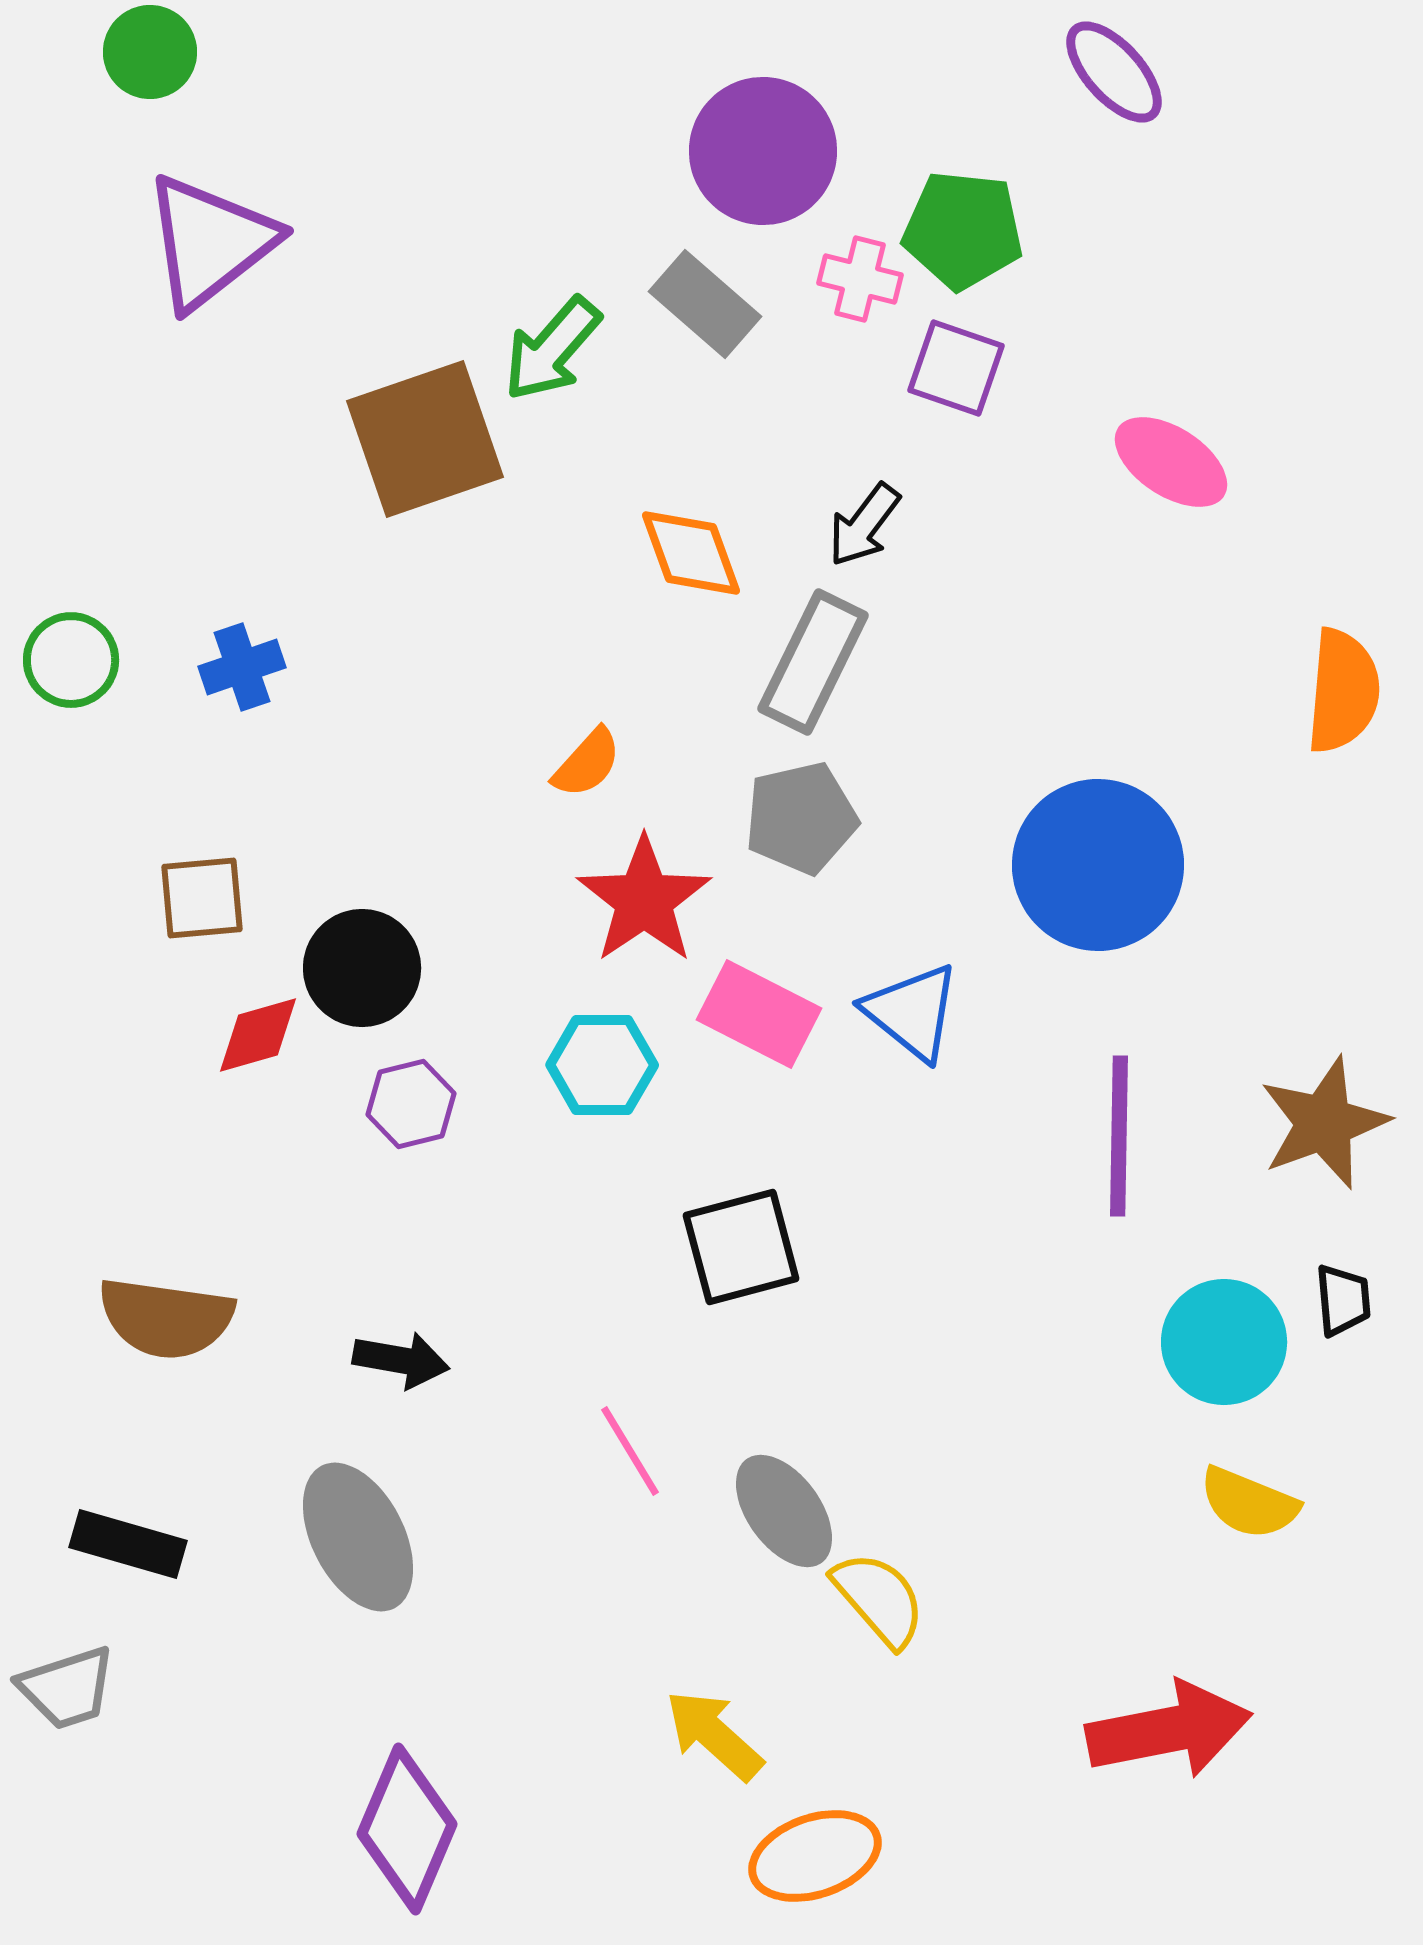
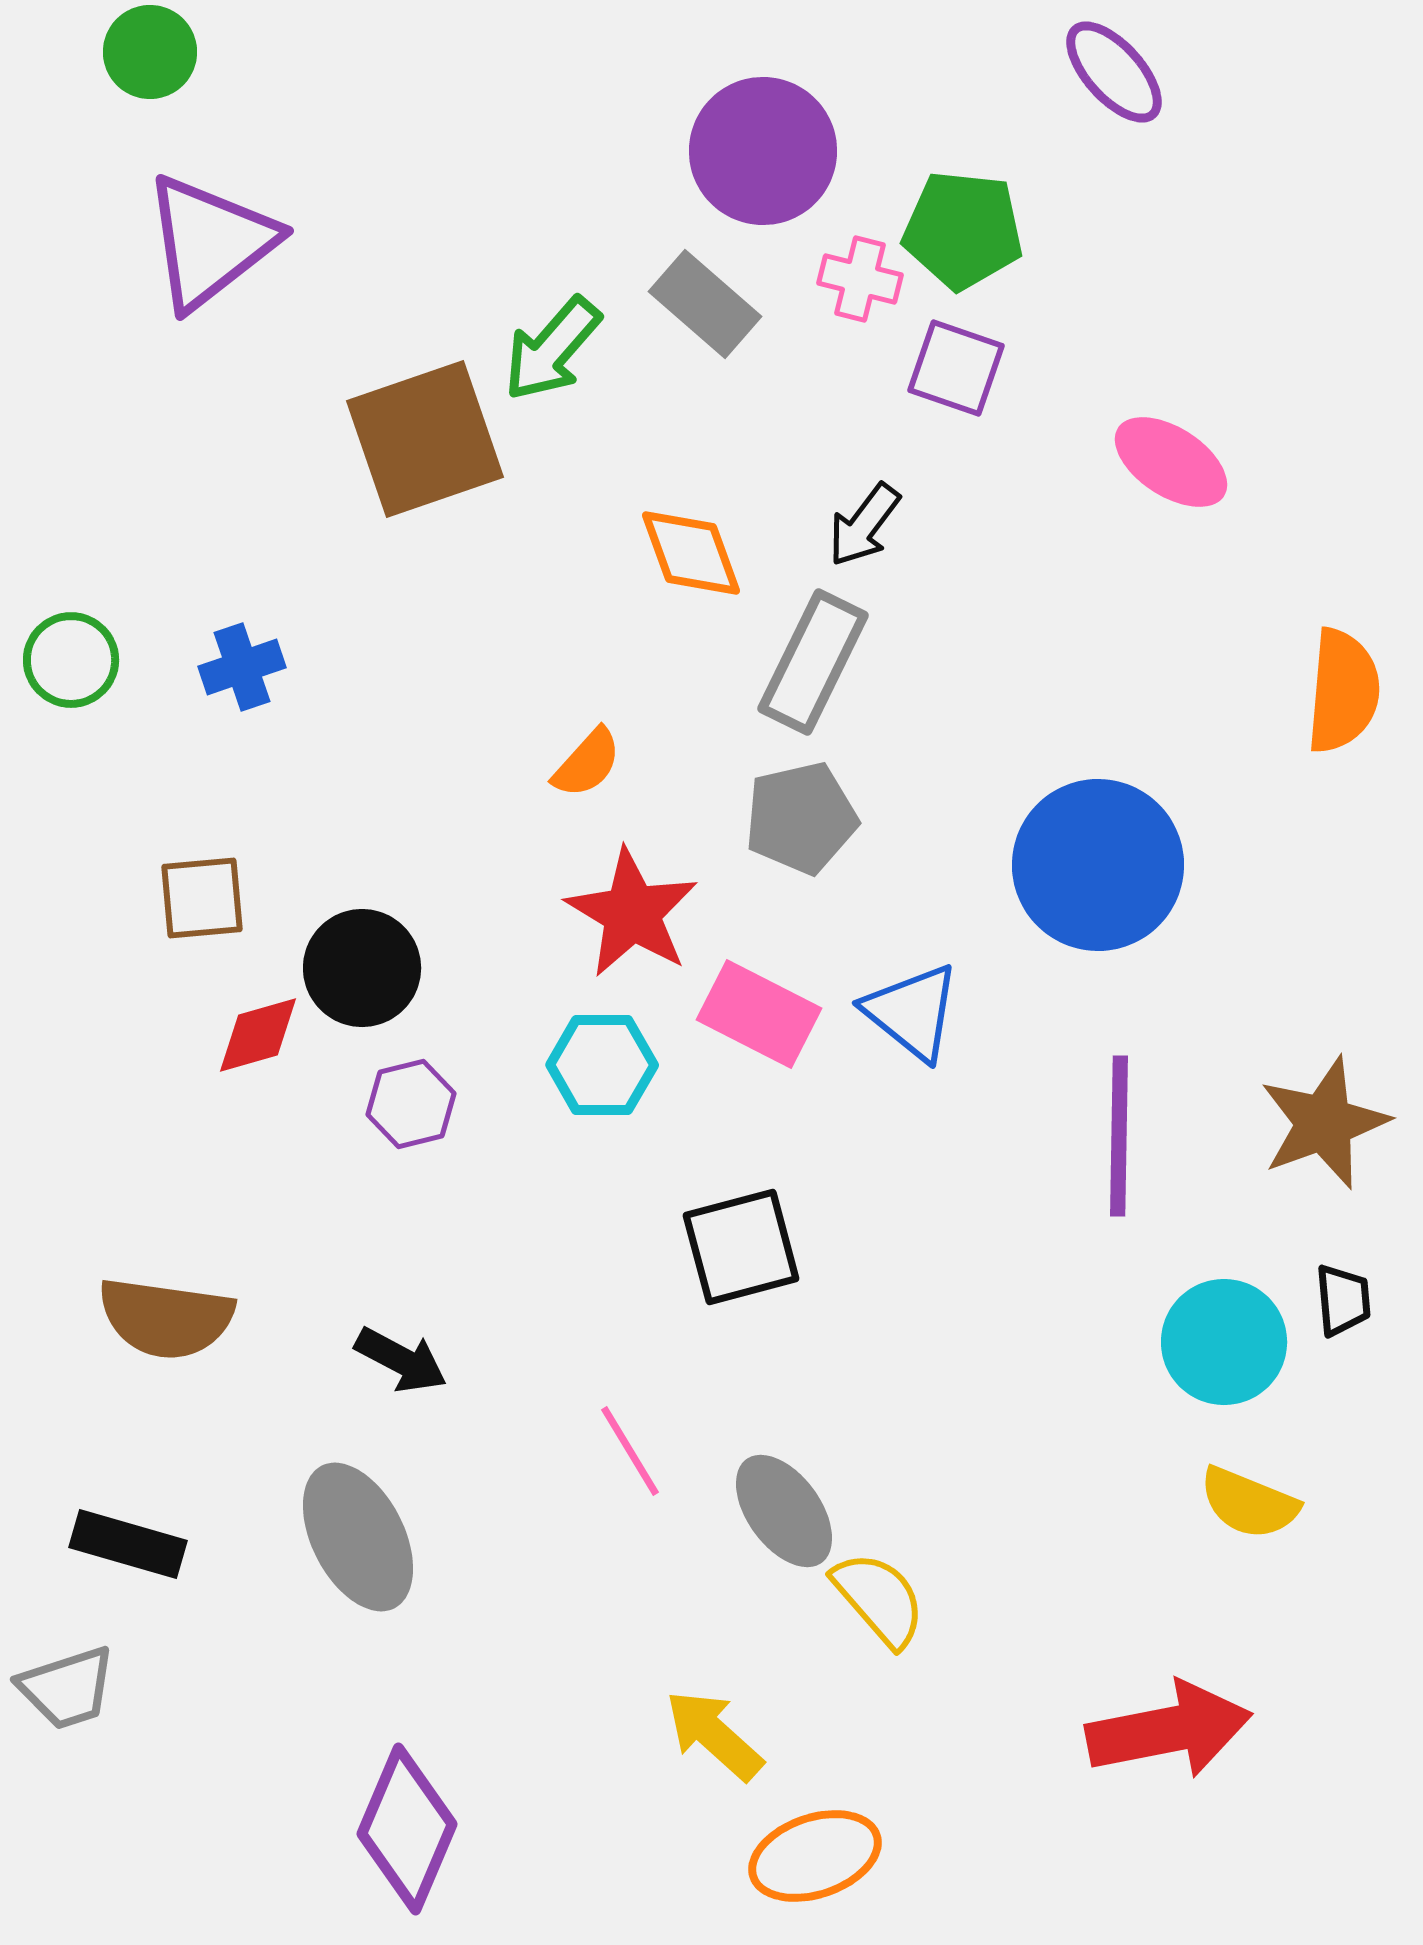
red star at (644, 900): moved 12 px left, 13 px down; rotated 7 degrees counterclockwise
black arrow at (401, 1360): rotated 18 degrees clockwise
